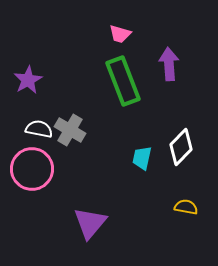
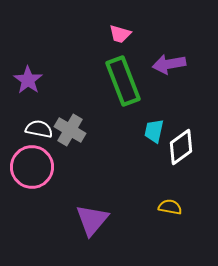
purple arrow: rotated 96 degrees counterclockwise
purple star: rotated 8 degrees counterclockwise
white diamond: rotated 9 degrees clockwise
cyan trapezoid: moved 12 px right, 27 px up
pink circle: moved 2 px up
yellow semicircle: moved 16 px left
purple triangle: moved 2 px right, 3 px up
